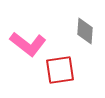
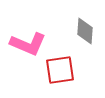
pink L-shape: rotated 15 degrees counterclockwise
